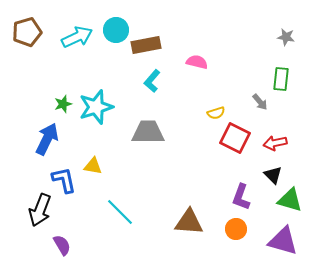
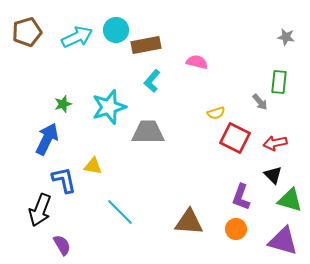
green rectangle: moved 2 px left, 3 px down
cyan star: moved 13 px right
